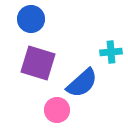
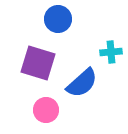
blue circle: moved 27 px right
pink circle: moved 11 px left
